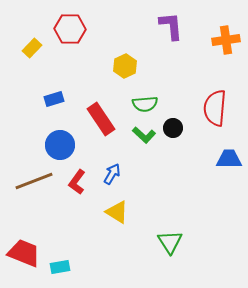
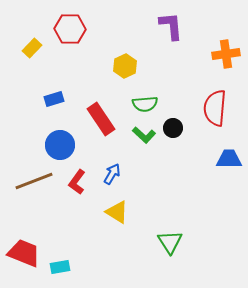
orange cross: moved 14 px down
